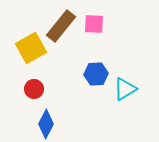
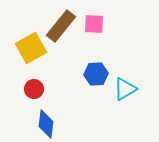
blue diamond: rotated 20 degrees counterclockwise
